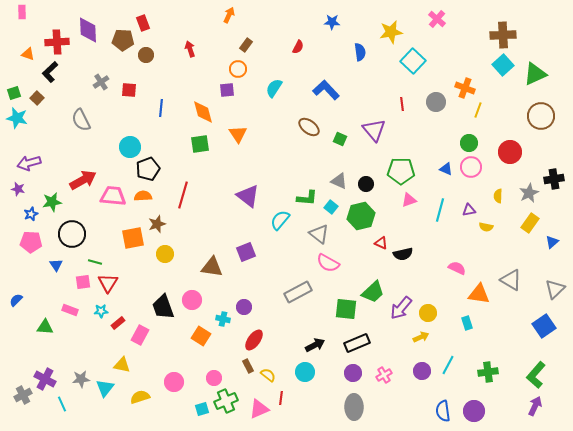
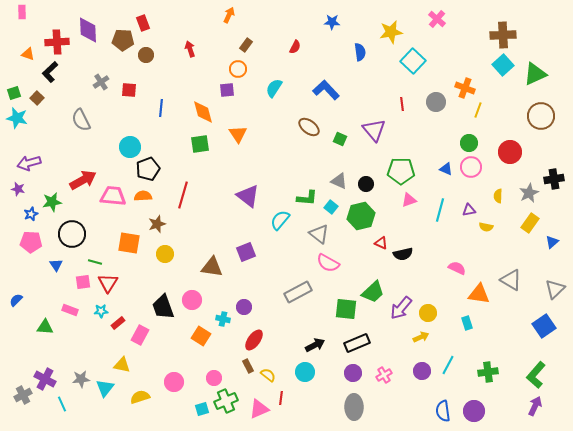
red semicircle at (298, 47): moved 3 px left
orange square at (133, 238): moved 4 px left, 5 px down; rotated 20 degrees clockwise
